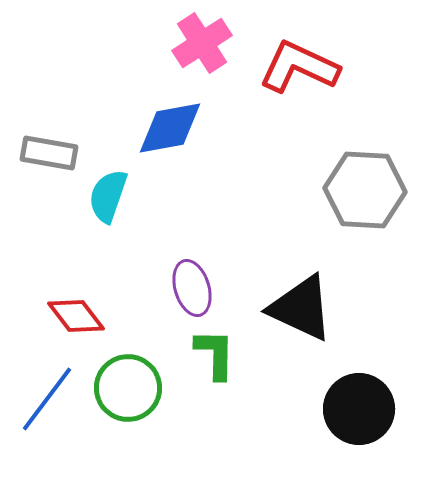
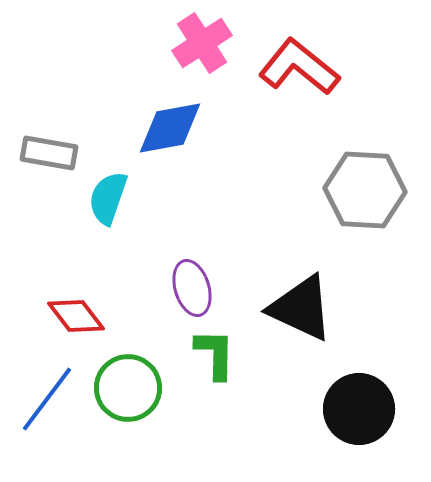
red L-shape: rotated 14 degrees clockwise
cyan semicircle: moved 2 px down
